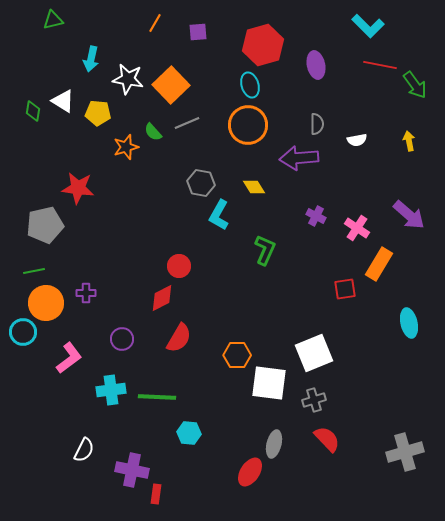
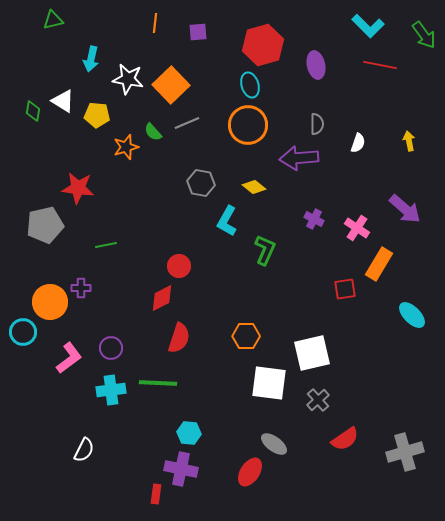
orange line at (155, 23): rotated 24 degrees counterclockwise
green arrow at (415, 85): moved 9 px right, 50 px up
yellow pentagon at (98, 113): moved 1 px left, 2 px down
white semicircle at (357, 140): moved 1 px right, 3 px down; rotated 60 degrees counterclockwise
yellow diamond at (254, 187): rotated 20 degrees counterclockwise
cyan L-shape at (219, 215): moved 8 px right, 6 px down
purple arrow at (409, 215): moved 4 px left, 6 px up
purple cross at (316, 216): moved 2 px left, 3 px down
green line at (34, 271): moved 72 px right, 26 px up
purple cross at (86, 293): moved 5 px left, 5 px up
orange circle at (46, 303): moved 4 px right, 1 px up
cyan ellipse at (409, 323): moved 3 px right, 8 px up; rotated 32 degrees counterclockwise
red semicircle at (179, 338): rotated 12 degrees counterclockwise
purple circle at (122, 339): moved 11 px left, 9 px down
white square at (314, 353): moved 2 px left; rotated 9 degrees clockwise
orange hexagon at (237, 355): moved 9 px right, 19 px up
green line at (157, 397): moved 1 px right, 14 px up
gray cross at (314, 400): moved 4 px right; rotated 25 degrees counterclockwise
red semicircle at (327, 439): moved 18 px right; rotated 100 degrees clockwise
gray ellipse at (274, 444): rotated 68 degrees counterclockwise
purple cross at (132, 470): moved 49 px right, 1 px up
